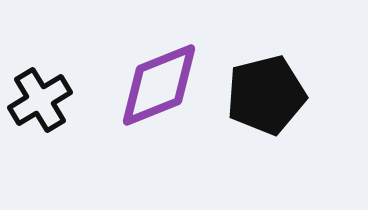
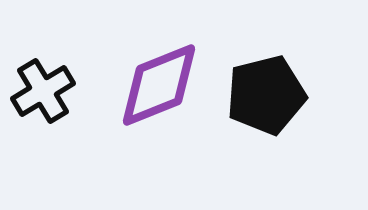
black cross: moved 3 px right, 9 px up
